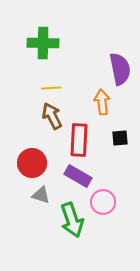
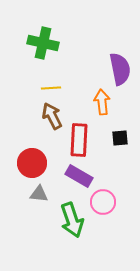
green cross: rotated 12 degrees clockwise
purple rectangle: moved 1 px right
gray triangle: moved 2 px left, 1 px up; rotated 12 degrees counterclockwise
